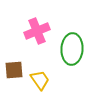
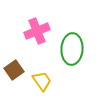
brown square: rotated 30 degrees counterclockwise
yellow trapezoid: moved 2 px right, 1 px down
